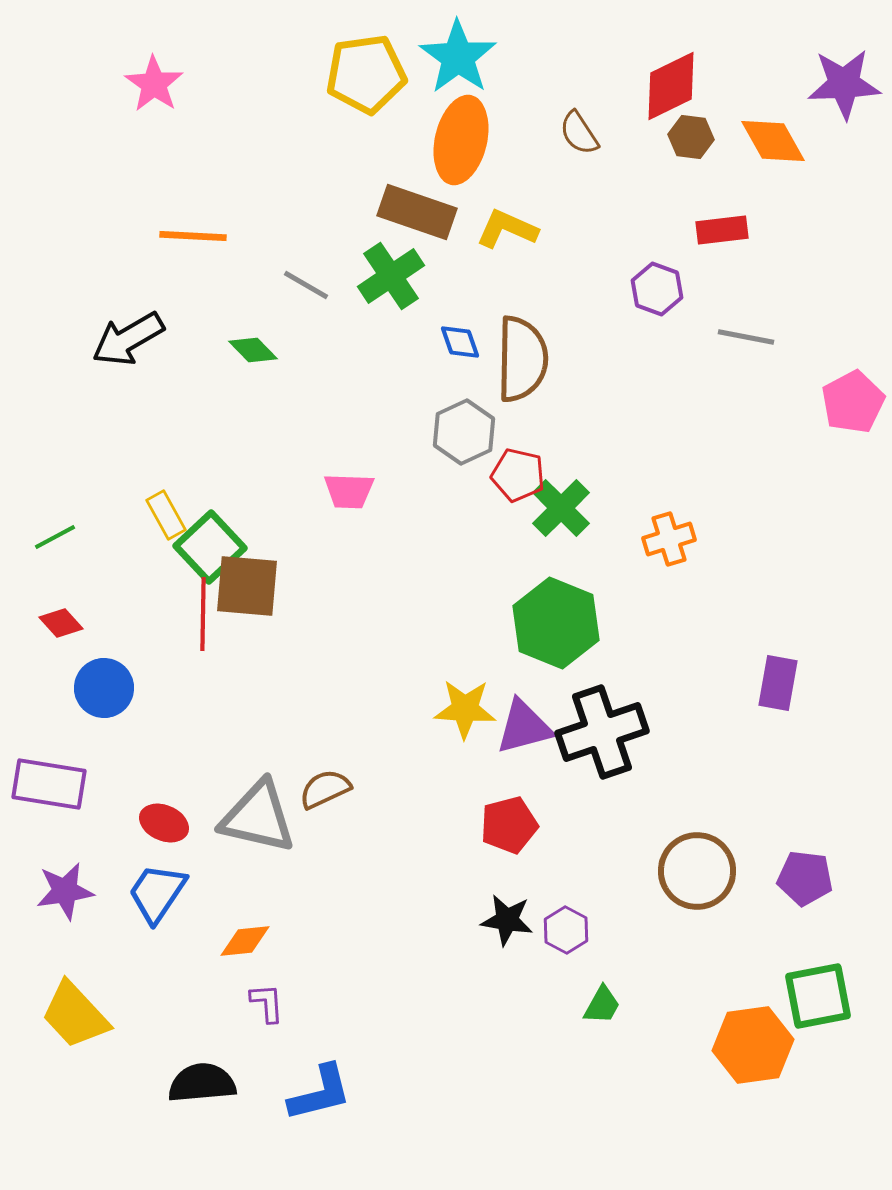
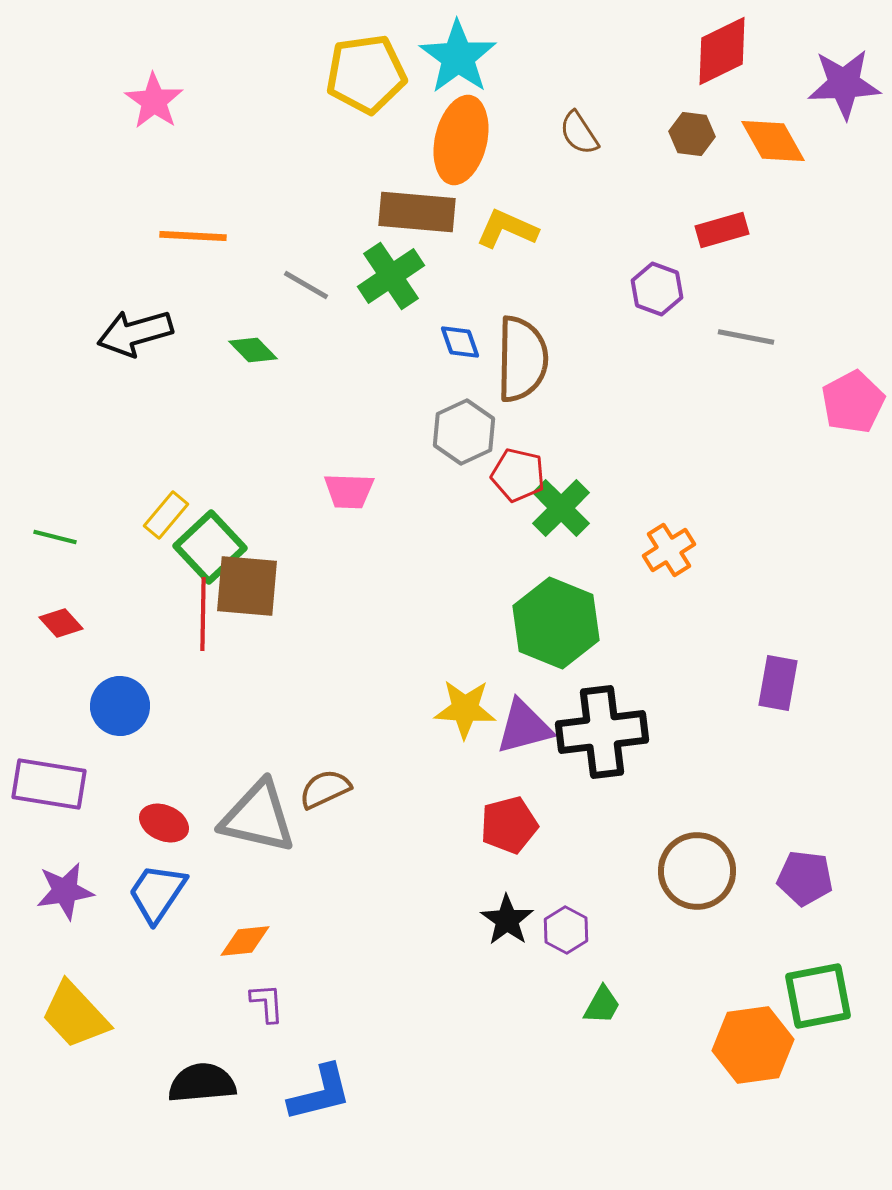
pink star at (154, 84): moved 17 px down
red diamond at (671, 86): moved 51 px right, 35 px up
brown hexagon at (691, 137): moved 1 px right, 3 px up
brown rectangle at (417, 212): rotated 14 degrees counterclockwise
red rectangle at (722, 230): rotated 9 degrees counterclockwise
black arrow at (128, 339): moved 7 px right, 6 px up; rotated 14 degrees clockwise
yellow rectangle at (166, 515): rotated 69 degrees clockwise
green line at (55, 537): rotated 42 degrees clockwise
orange cross at (669, 539): moved 11 px down; rotated 15 degrees counterclockwise
blue circle at (104, 688): moved 16 px right, 18 px down
black cross at (602, 732): rotated 12 degrees clockwise
black star at (507, 920): rotated 26 degrees clockwise
